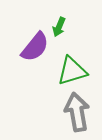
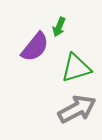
green triangle: moved 4 px right, 3 px up
gray arrow: moved 3 px up; rotated 72 degrees clockwise
